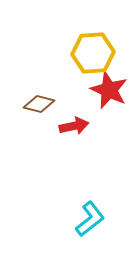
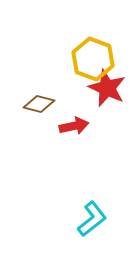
yellow hexagon: moved 6 px down; rotated 24 degrees clockwise
red star: moved 2 px left, 2 px up
cyan L-shape: moved 2 px right
